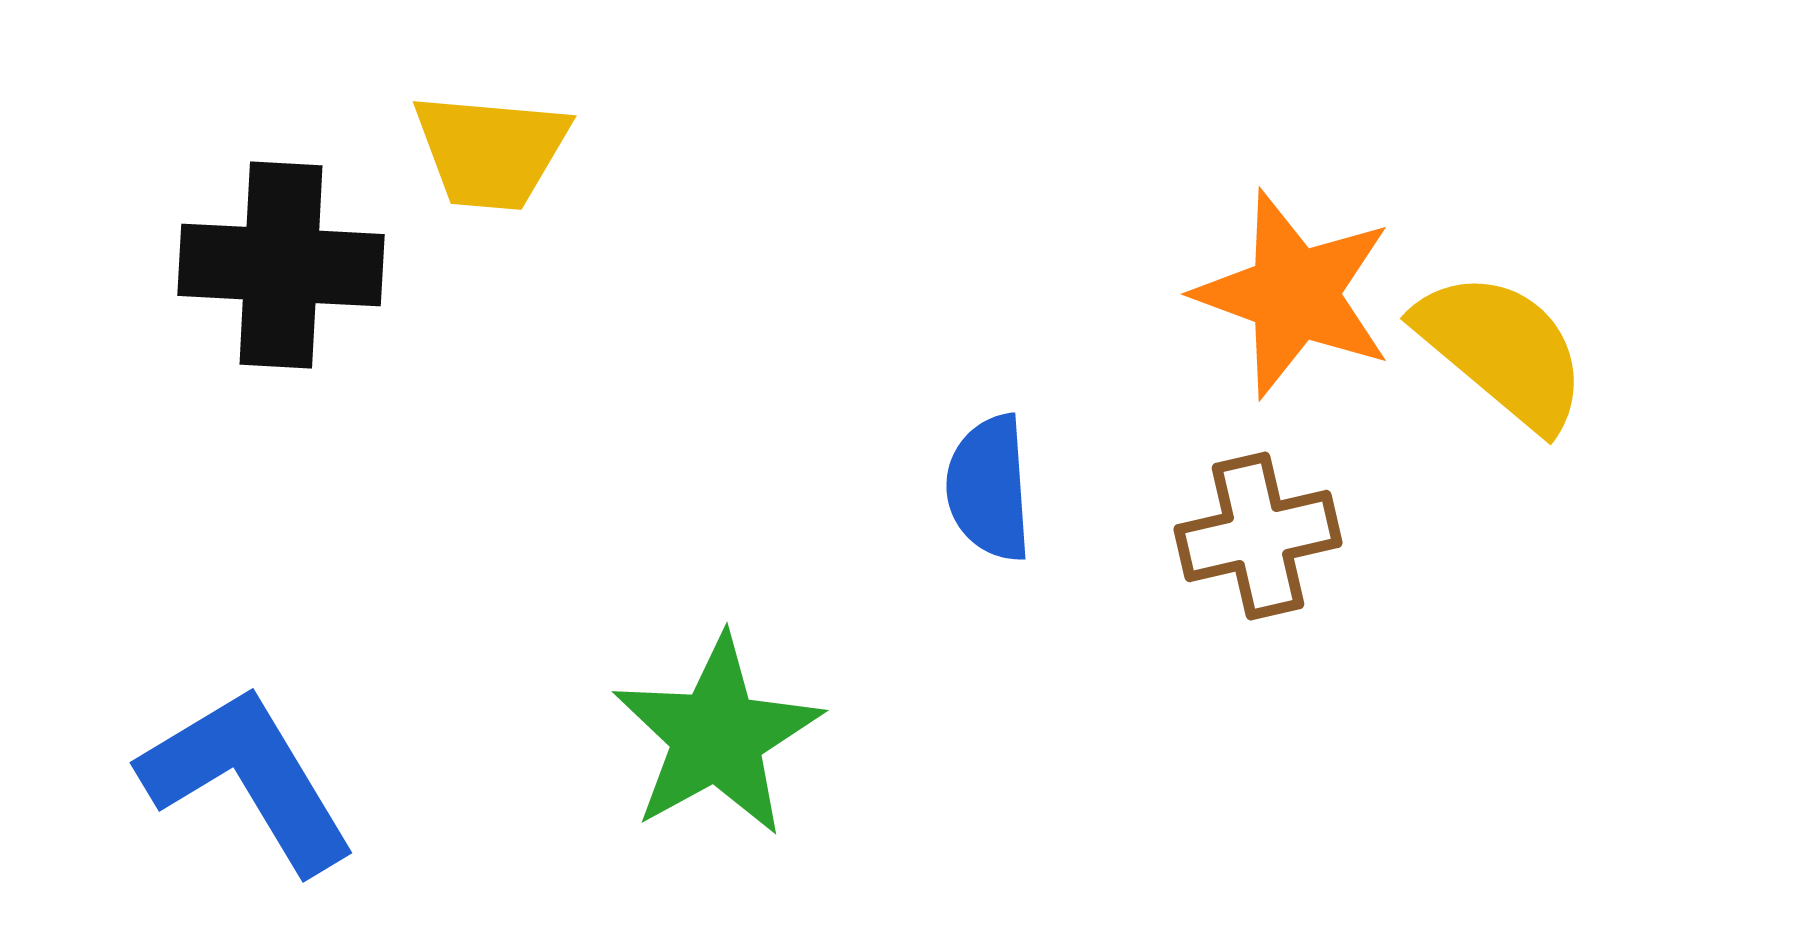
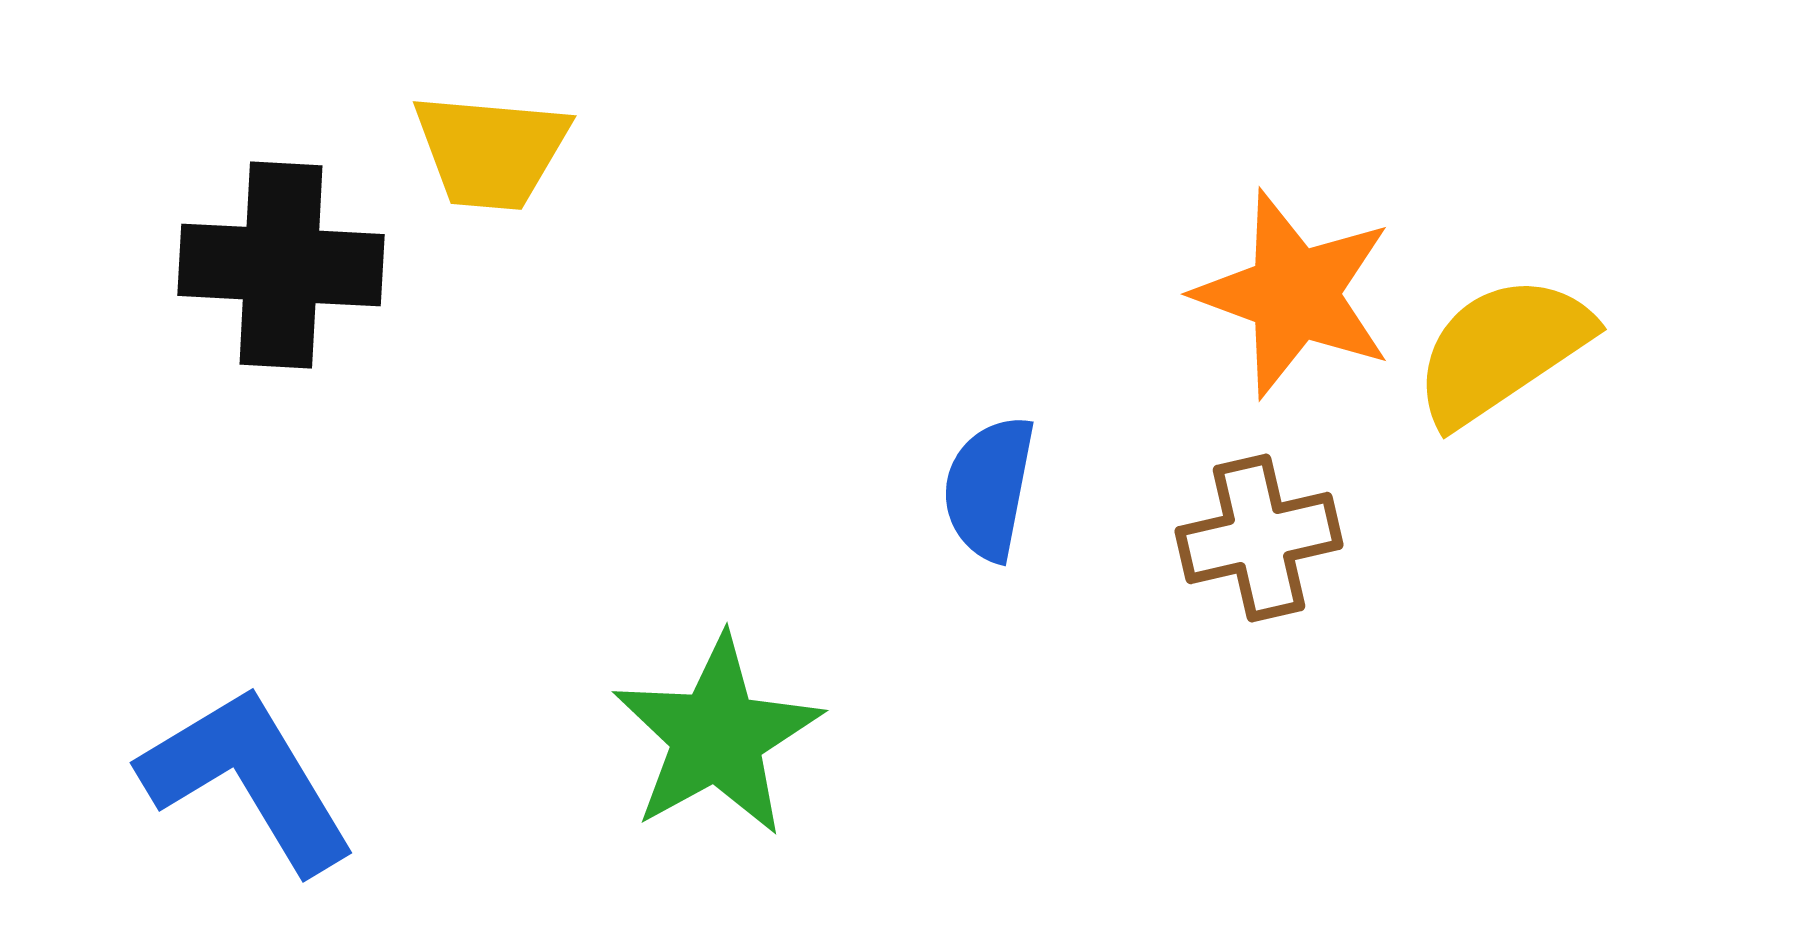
yellow semicircle: rotated 74 degrees counterclockwise
blue semicircle: rotated 15 degrees clockwise
brown cross: moved 1 px right, 2 px down
